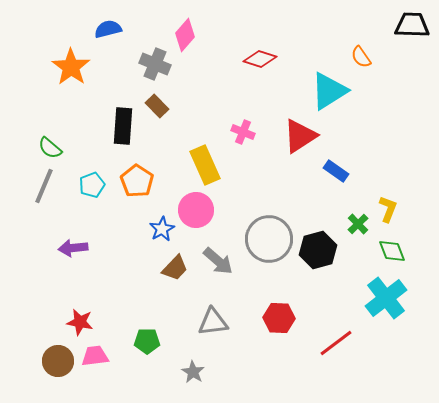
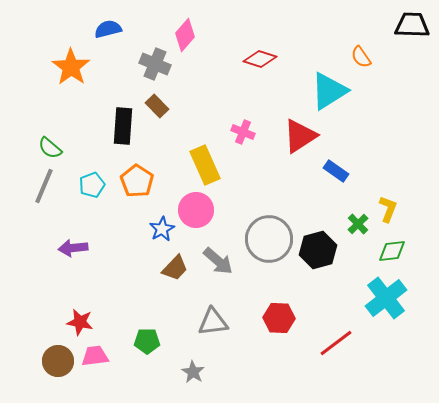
green diamond: rotated 76 degrees counterclockwise
